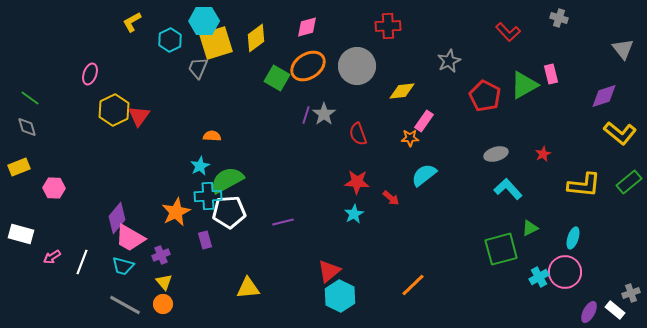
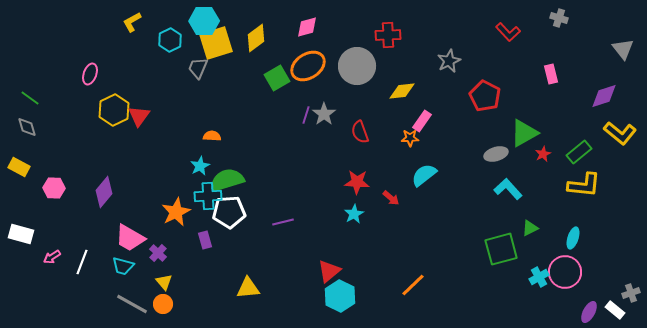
red cross at (388, 26): moved 9 px down
green square at (277, 78): rotated 30 degrees clockwise
green triangle at (524, 85): moved 48 px down
pink rectangle at (424, 121): moved 2 px left
red semicircle at (358, 134): moved 2 px right, 2 px up
yellow rectangle at (19, 167): rotated 50 degrees clockwise
green semicircle at (227, 180): rotated 12 degrees clockwise
green rectangle at (629, 182): moved 50 px left, 30 px up
purple diamond at (117, 218): moved 13 px left, 26 px up
purple cross at (161, 255): moved 3 px left, 2 px up; rotated 24 degrees counterclockwise
gray line at (125, 305): moved 7 px right, 1 px up
